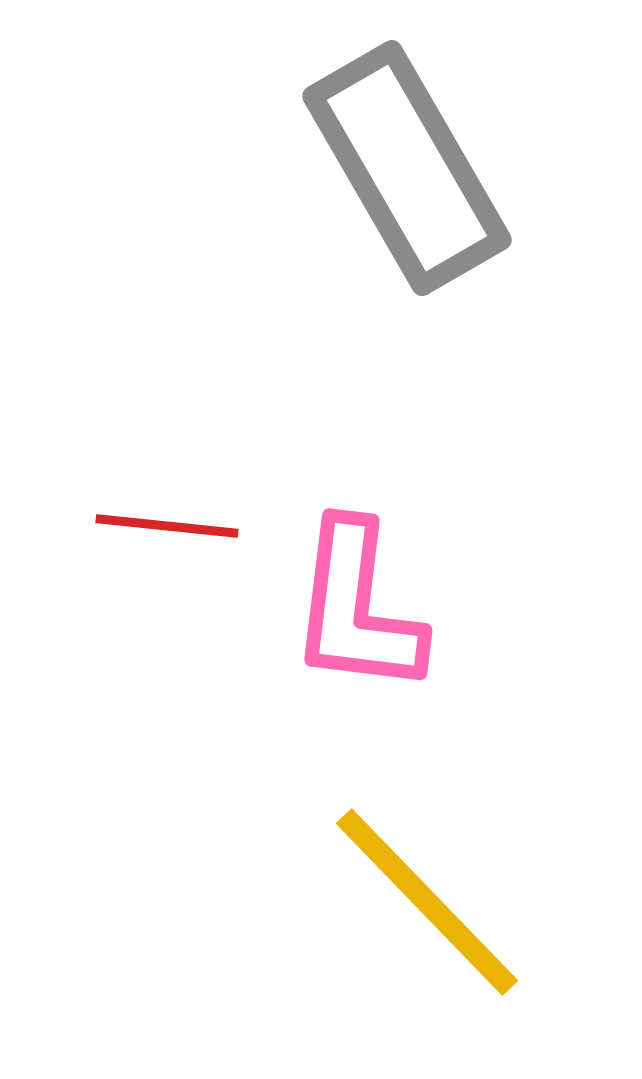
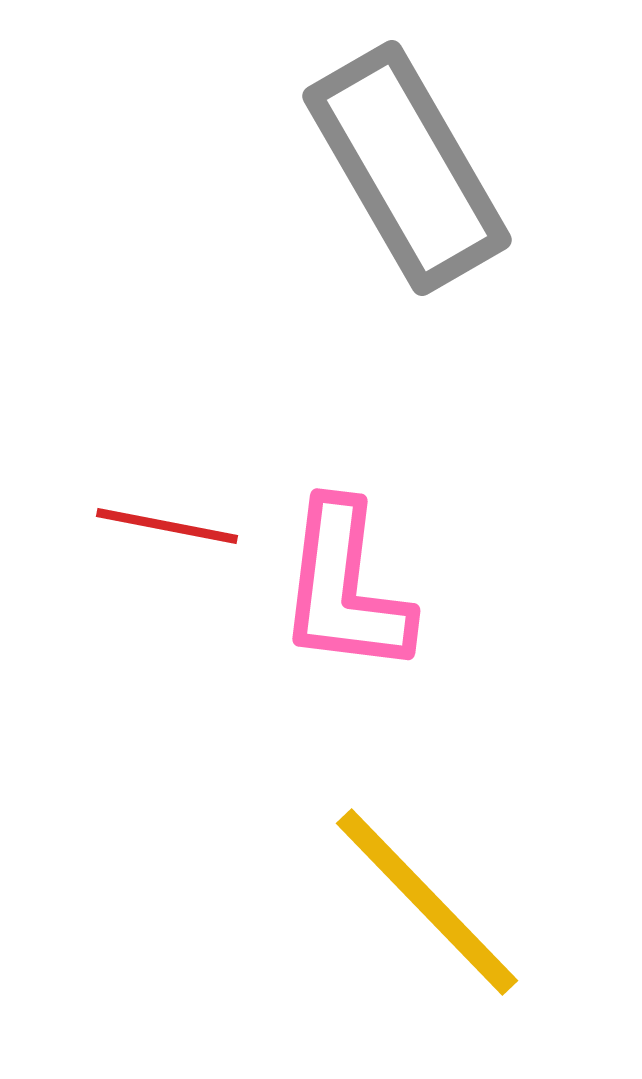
red line: rotated 5 degrees clockwise
pink L-shape: moved 12 px left, 20 px up
